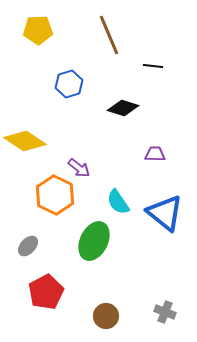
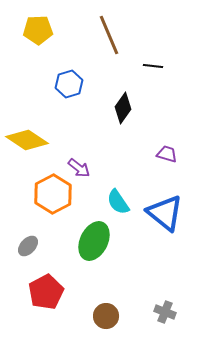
black diamond: rotated 72 degrees counterclockwise
yellow diamond: moved 2 px right, 1 px up
purple trapezoid: moved 12 px right; rotated 15 degrees clockwise
orange hexagon: moved 2 px left, 1 px up; rotated 6 degrees clockwise
